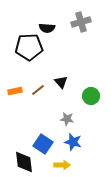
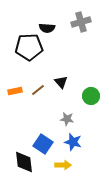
yellow arrow: moved 1 px right
